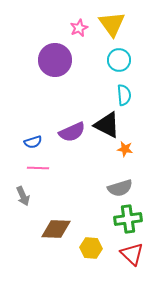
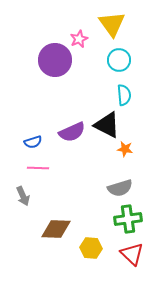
pink star: moved 11 px down
